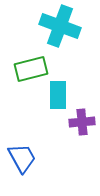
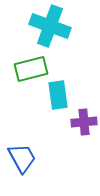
cyan cross: moved 10 px left
cyan rectangle: rotated 8 degrees counterclockwise
purple cross: moved 2 px right
